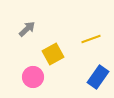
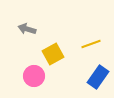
gray arrow: rotated 120 degrees counterclockwise
yellow line: moved 5 px down
pink circle: moved 1 px right, 1 px up
